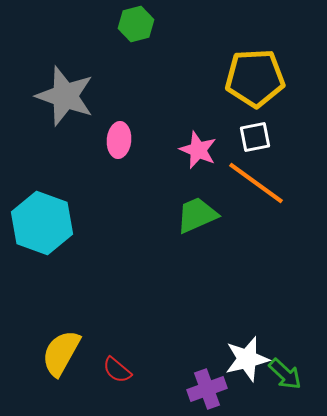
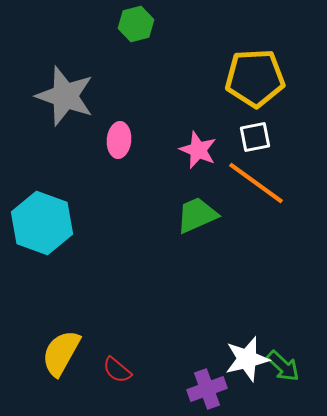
green arrow: moved 2 px left, 8 px up
